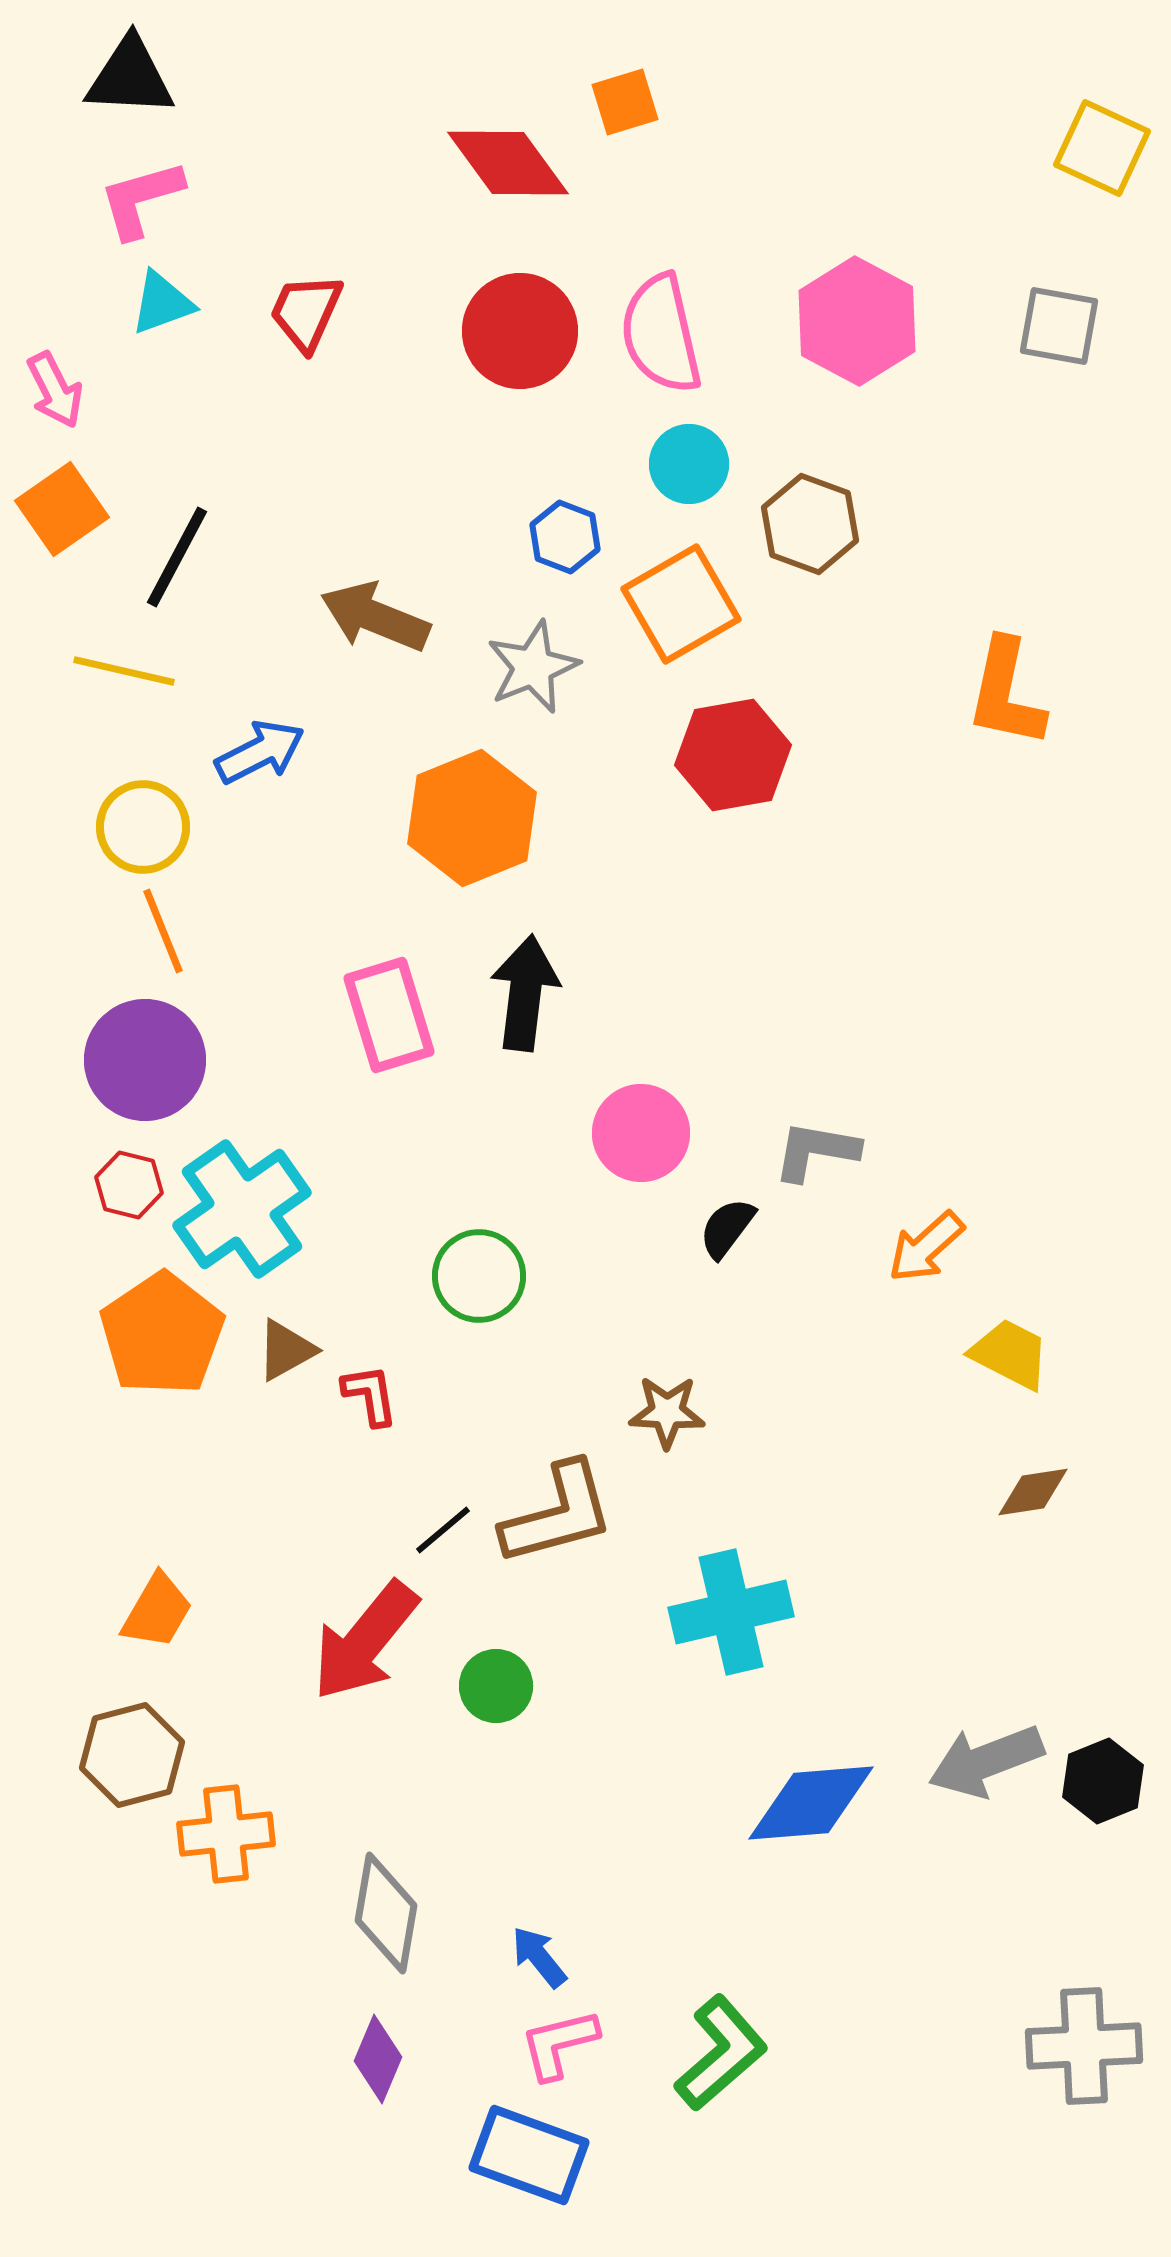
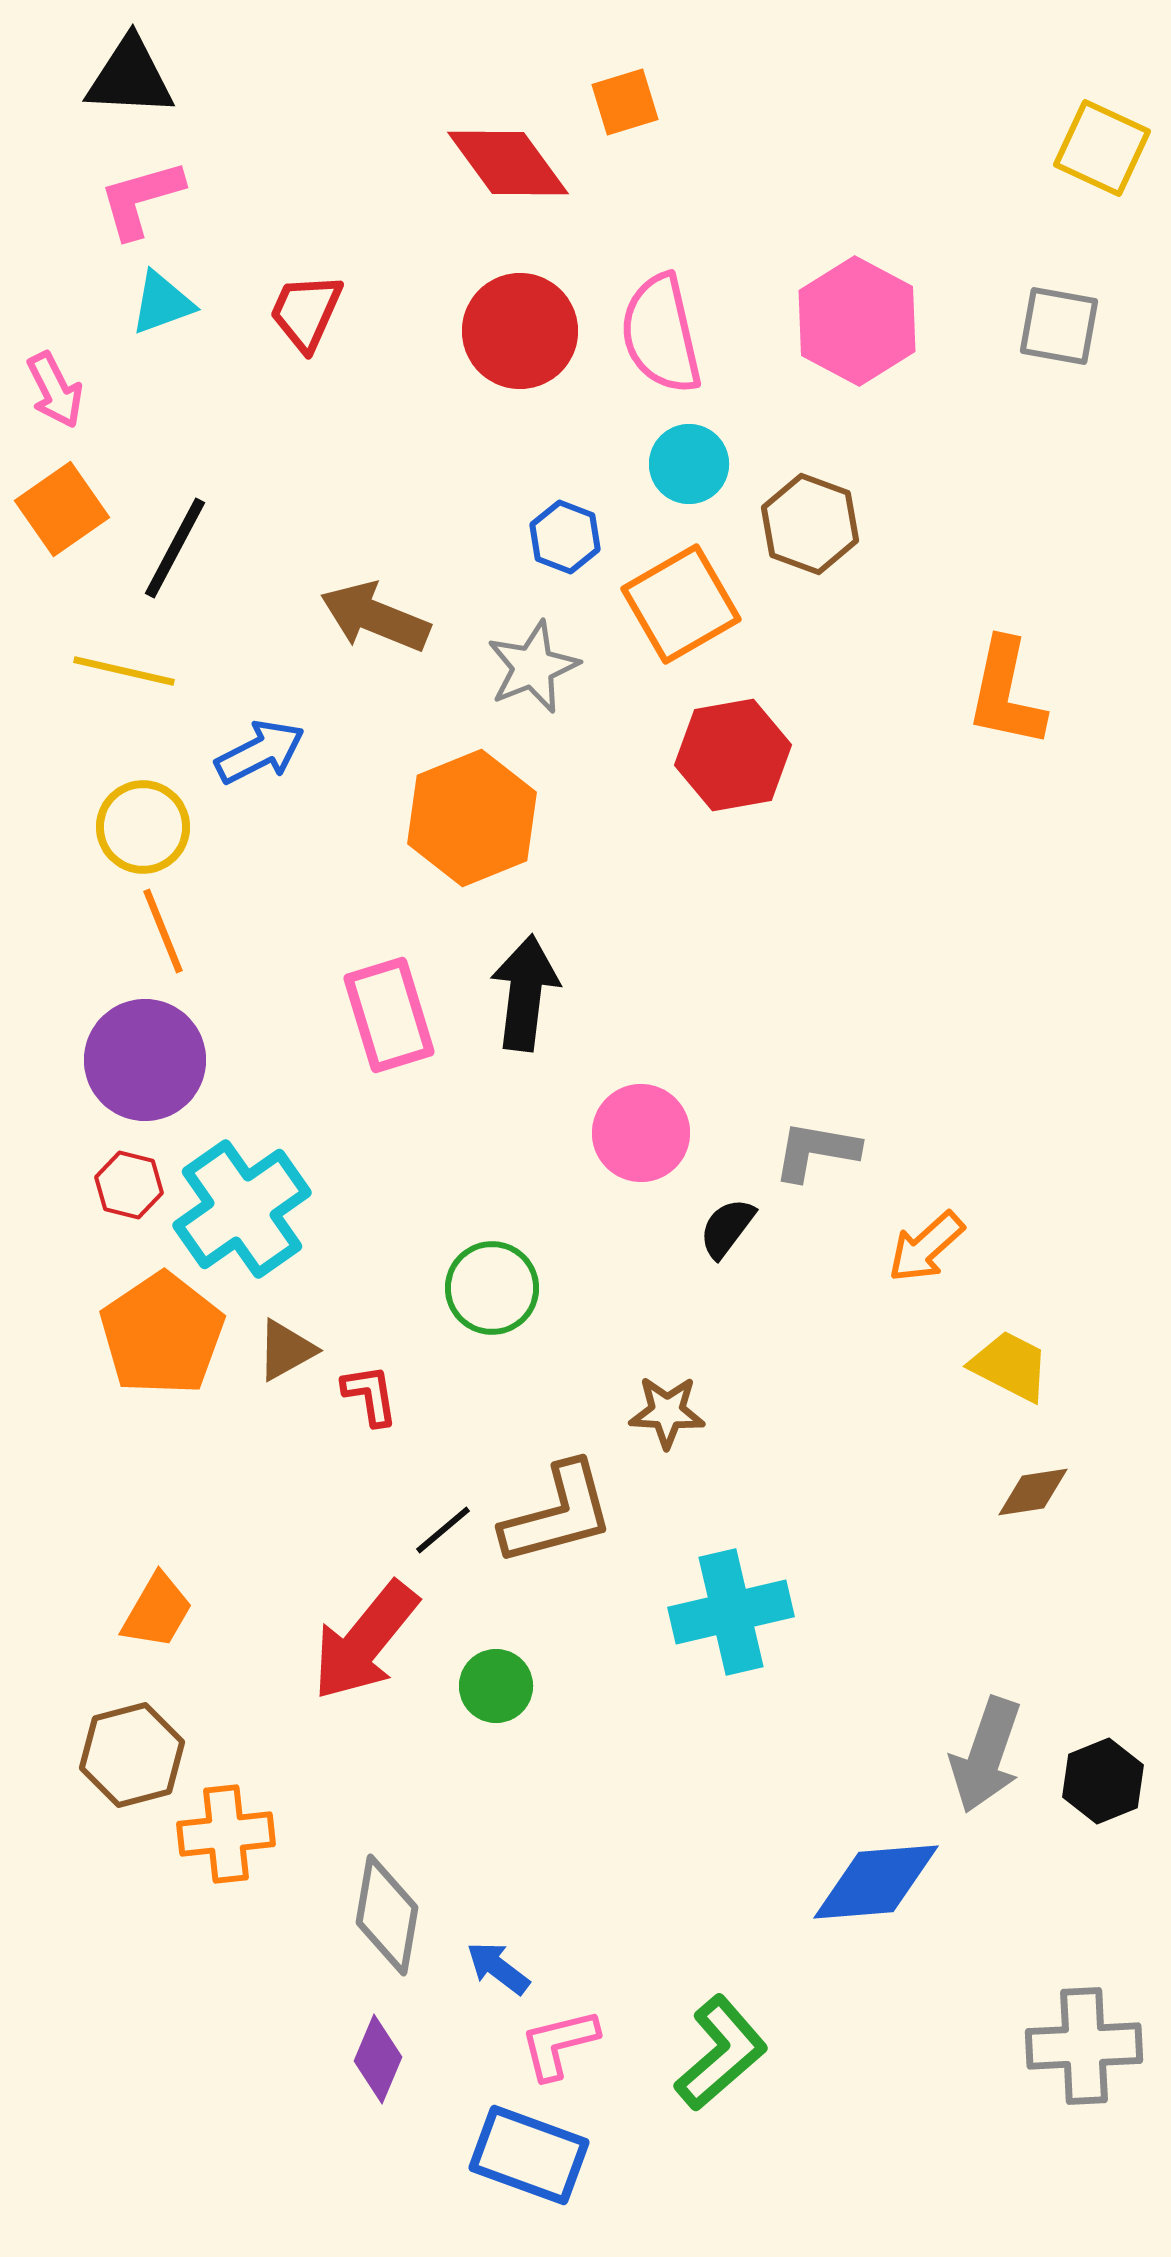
black line at (177, 557): moved 2 px left, 9 px up
green circle at (479, 1276): moved 13 px right, 12 px down
yellow trapezoid at (1010, 1354): moved 12 px down
gray arrow at (986, 1761): moved 6 px up; rotated 50 degrees counterclockwise
blue diamond at (811, 1803): moved 65 px right, 79 px down
gray diamond at (386, 1913): moved 1 px right, 2 px down
blue arrow at (539, 1957): moved 41 px left, 11 px down; rotated 14 degrees counterclockwise
